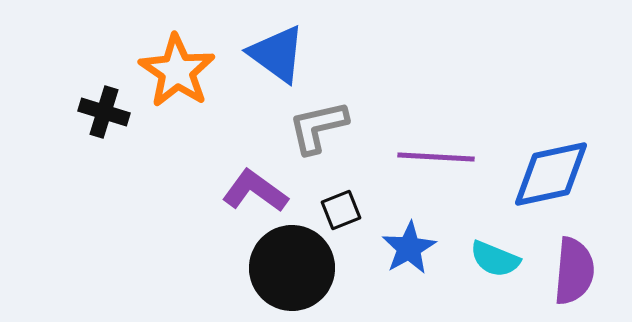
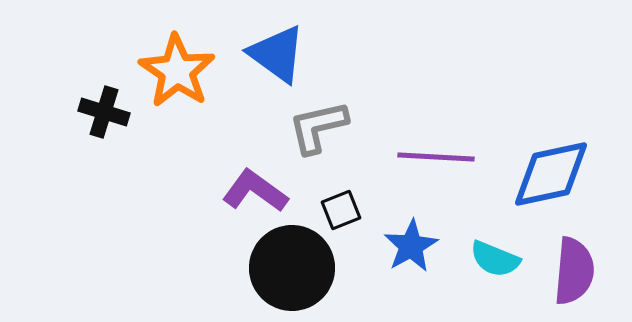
blue star: moved 2 px right, 2 px up
